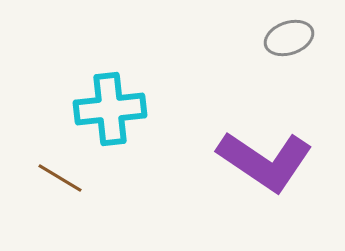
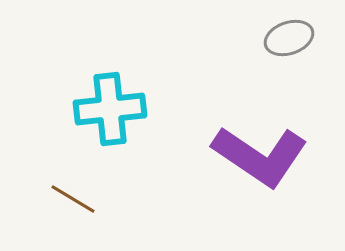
purple L-shape: moved 5 px left, 5 px up
brown line: moved 13 px right, 21 px down
